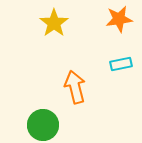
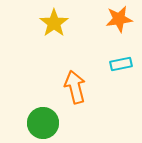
green circle: moved 2 px up
